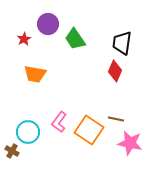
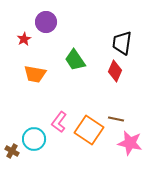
purple circle: moved 2 px left, 2 px up
green trapezoid: moved 21 px down
cyan circle: moved 6 px right, 7 px down
